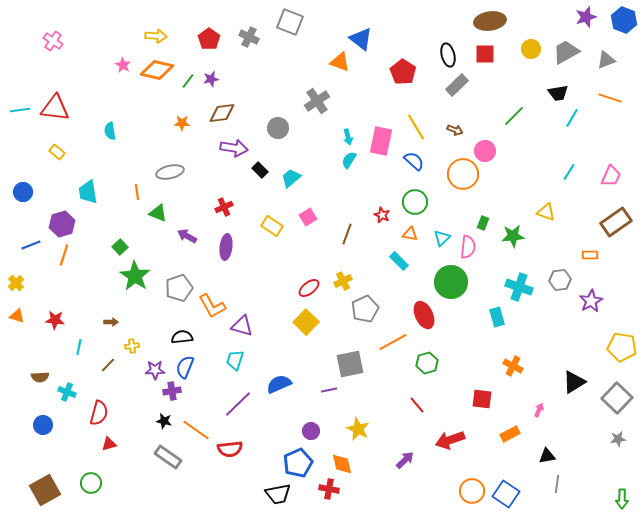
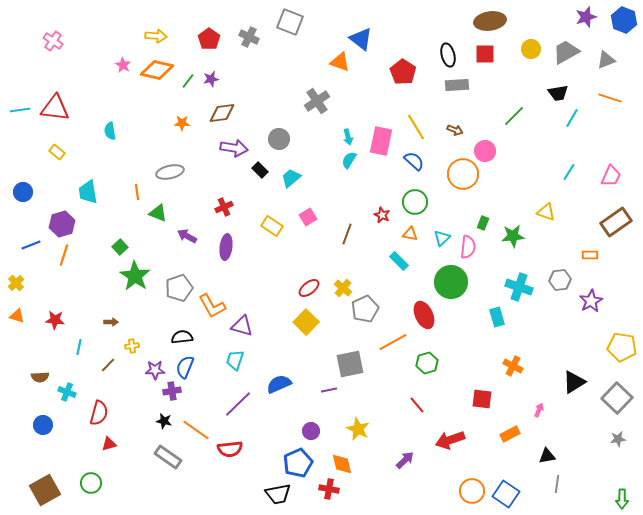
gray rectangle at (457, 85): rotated 40 degrees clockwise
gray circle at (278, 128): moved 1 px right, 11 px down
yellow cross at (343, 281): moved 7 px down; rotated 24 degrees counterclockwise
